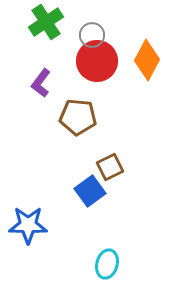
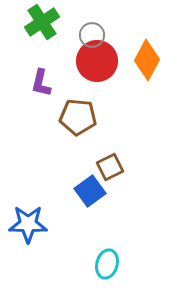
green cross: moved 4 px left
purple L-shape: rotated 24 degrees counterclockwise
blue star: moved 1 px up
